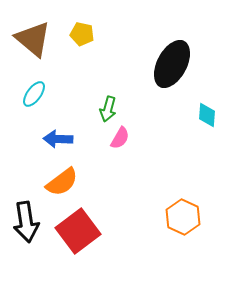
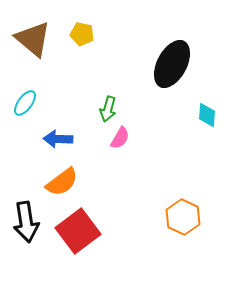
cyan ellipse: moved 9 px left, 9 px down
